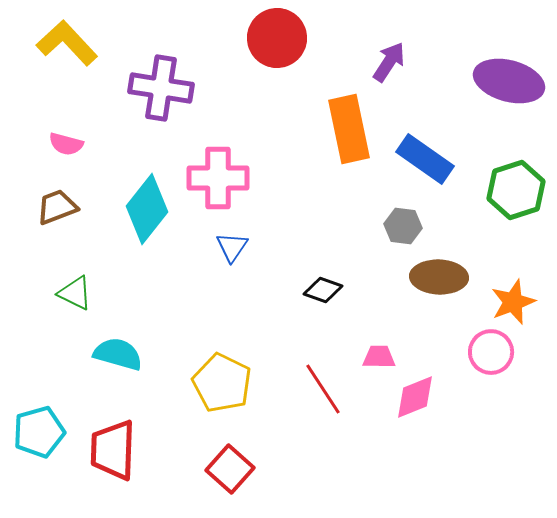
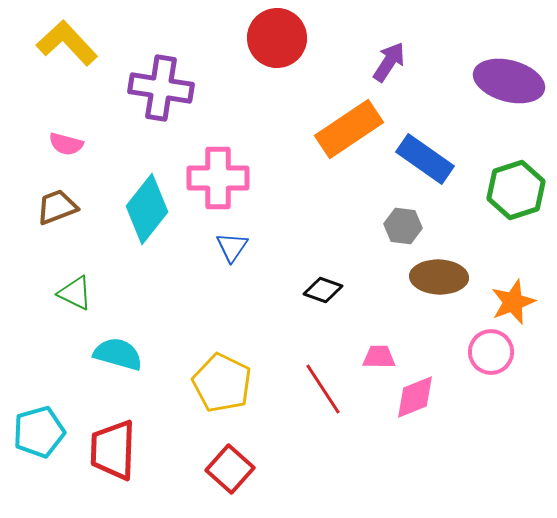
orange rectangle: rotated 68 degrees clockwise
